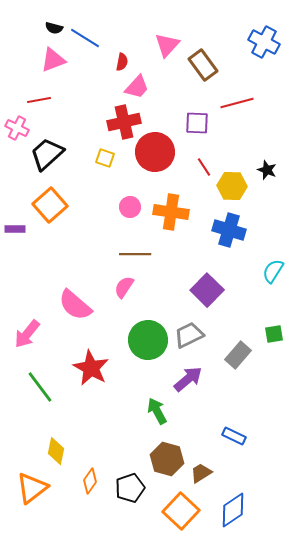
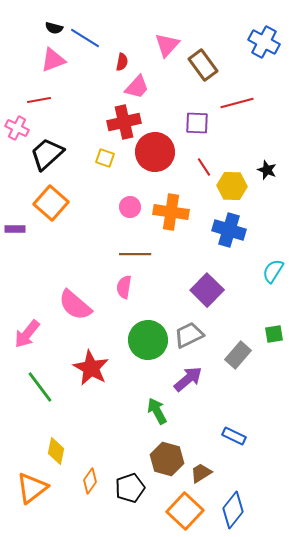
orange square at (50, 205): moved 1 px right, 2 px up; rotated 8 degrees counterclockwise
pink semicircle at (124, 287): rotated 25 degrees counterclockwise
blue diamond at (233, 510): rotated 18 degrees counterclockwise
orange square at (181, 511): moved 4 px right
